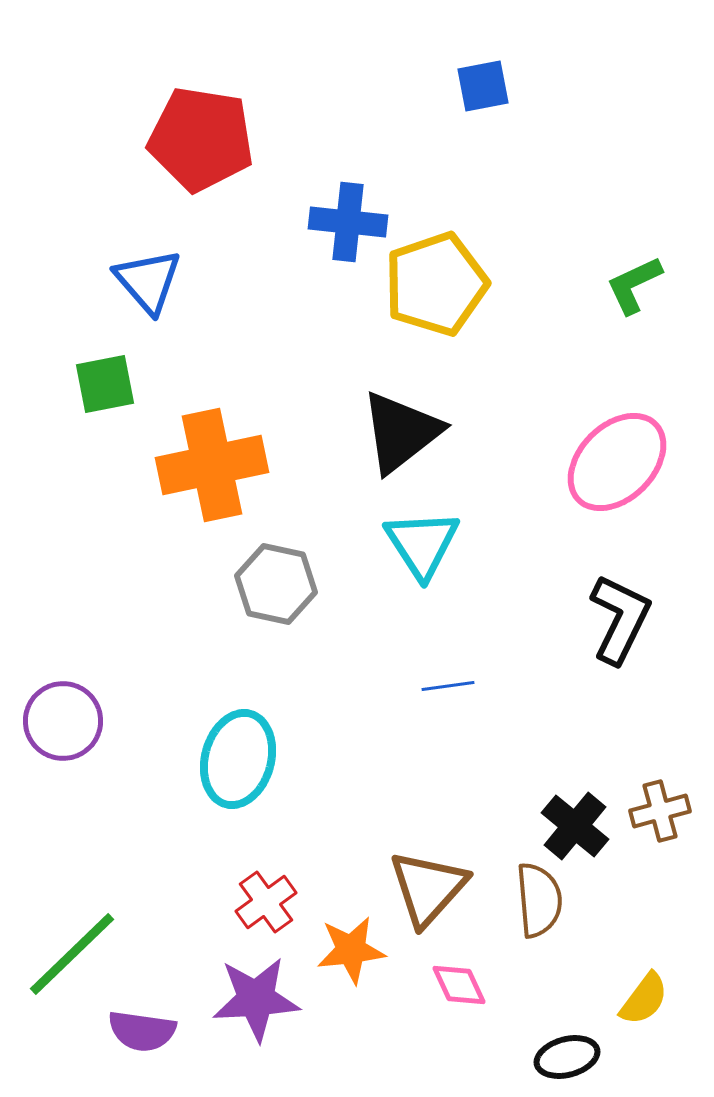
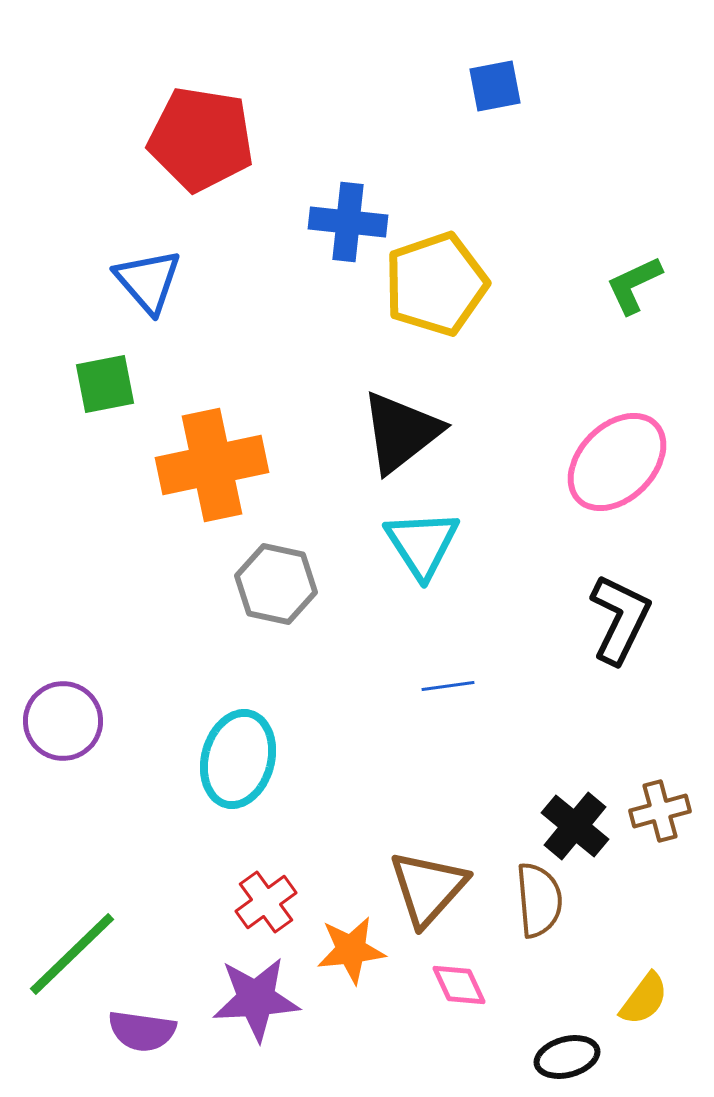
blue square: moved 12 px right
